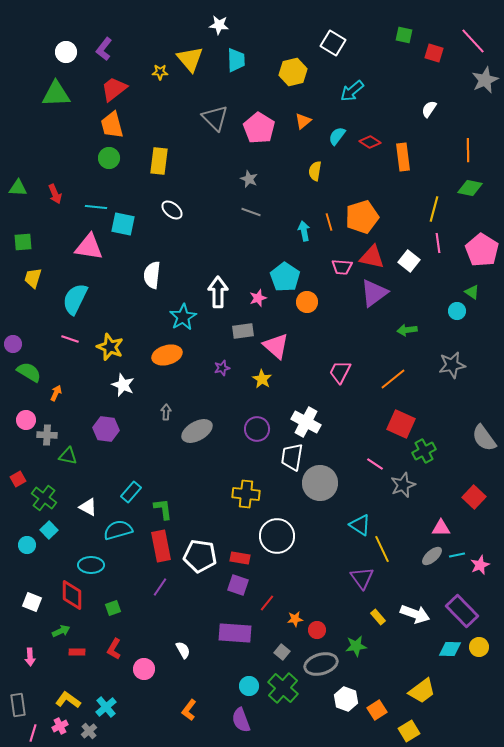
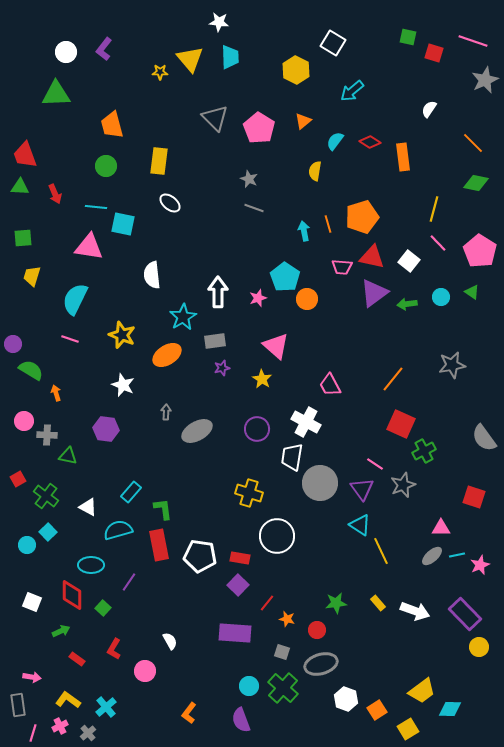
white star at (219, 25): moved 3 px up
green square at (404, 35): moved 4 px right, 2 px down
pink line at (473, 41): rotated 28 degrees counterclockwise
cyan trapezoid at (236, 60): moved 6 px left, 3 px up
yellow hexagon at (293, 72): moved 3 px right, 2 px up; rotated 20 degrees counterclockwise
red trapezoid at (114, 89): moved 89 px left, 66 px down; rotated 72 degrees counterclockwise
cyan semicircle at (337, 136): moved 2 px left, 5 px down
orange line at (468, 150): moved 5 px right, 7 px up; rotated 45 degrees counterclockwise
green circle at (109, 158): moved 3 px left, 8 px down
green triangle at (18, 188): moved 2 px right, 1 px up
green diamond at (470, 188): moved 6 px right, 5 px up
white ellipse at (172, 210): moved 2 px left, 7 px up
gray line at (251, 212): moved 3 px right, 4 px up
orange line at (329, 222): moved 1 px left, 2 px down
green square at (23, 242): moved 4 px up
pink line at (438, 243): rotated 36 degrees counterclockwise
pink pentagon at (482, 250): moved 2 px left, 1 px down
white semicircle at (152, 275): rotated 12 degrees counterclockwise
yellow trapezoid at (33, 278): moved 1 px left, 2 px up
orange circle at (307, 302): moved 3 px up
cyan circle at (457, 311): moved 16 px left, 14 px up
green arrow at (407, 330): moved 26 px up
gray rectangle at (243, 331): moved 28 px left, 10 px down
yellow star at (110, 347): moved 12 px right, 12 px up
orange ellipse at (167, 355): rotated 16 degrees counterclockwise
green semicircle at (29, 372): moved 2 px right, 2 px up
pink trapezoid at (340, 372): moved 10 px left, 13 px down; rotated 55 degrees counterclockwise
orange line at (393, 379): rotated 12 degrees counterclockwise
orange arrow at (56, 393): rotated 42 degrees counterclockwise
pink circle at (26, 420): moved 2 px left, 1 px down
yellow cross at (246, 494): moved 3 px right, 1 px up; rotated 12 degrees clockwise
red square at (474, 497): rotated 25 degrees counterclockwise
green cross at (44, 498): moved 2 px right, 2 px up
cyan square at (49, 530): moved 1 px left, 2 px down
red rectangle at (161, 546): moved 2 px left, 1 px up
yellow line at (382, 549): moved 1 px left, 2 px down
purple triangle at (362, 578): moved 89 px up
purple square at (238, 585): rotated 25 degrees clockwise
purple line at (160, 587): moved 31 px left, 5 px up
green square at (113, 608): moved 10 px left; rotated 28 degrees counterclockwise
purple rectangle at (462, 611): moved 3 px right, 3 px down
white arrow at (415, 614): moved 3 px up
yellow rectangle at (378, 617): moved 14 px up
orange star at (295, 619): moved 8 px left; rotated 21 degrees clockwise
green star at (356, 646): moved 20 px left, 43 px up
cyan diamond at (450, 649): moved 60 px down
white semicircle at (183, 650): moved 13 px left, 9 px up
red rectangle at (77, 652): moved 7 px down; rotated 35 degrees clockwise
gray square at (282, 652): rotated 21 degrees counterclockwise
pink arrow at (30, 657): moved 2 px right, 20 px down; rotated 78 degrees counterclockwise
pink circle at (144, 669): moved 1 px right, 2 px down
orange L-shape at (189, 710): moved 3 px down
gray cross at (89, 731): moved 1 px left, 2 px down
yellow square at (409, 731): moved 1 px left, 2 px up
